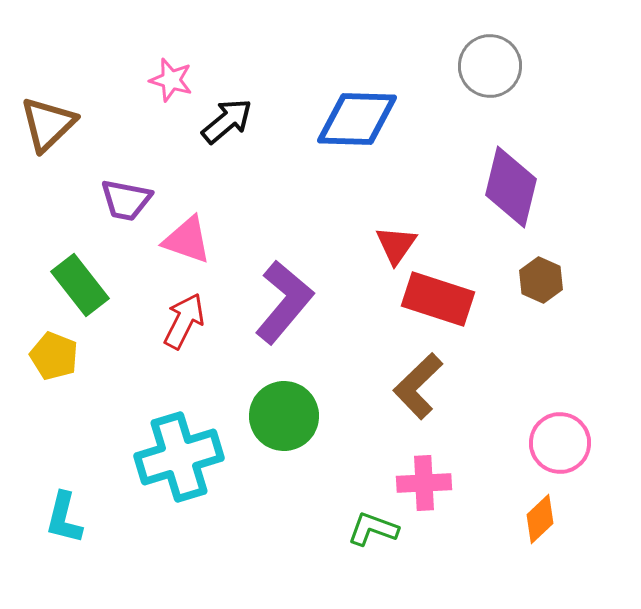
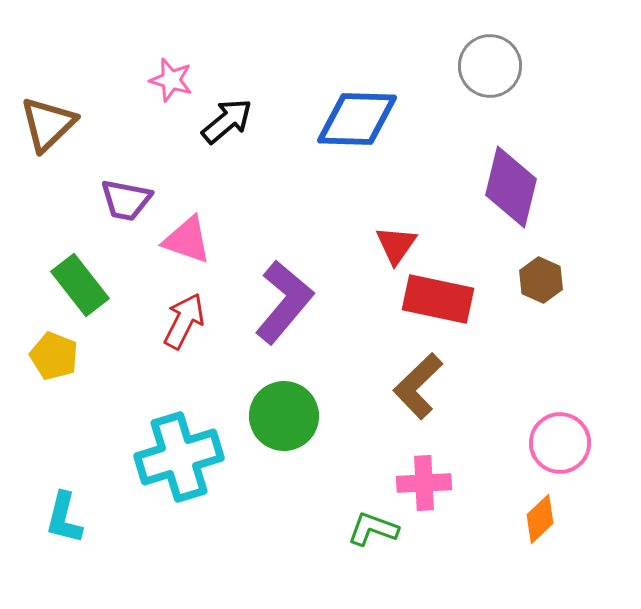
red rectangle: rotated 6 degrees counterclockwise
